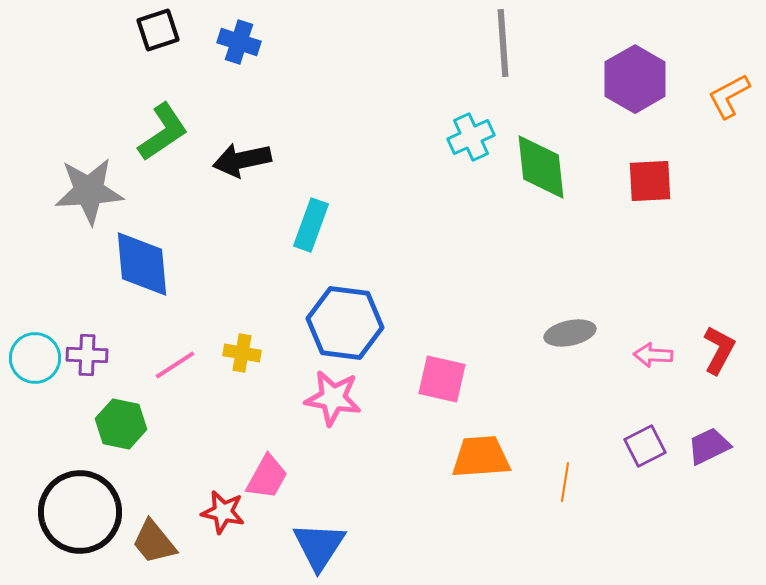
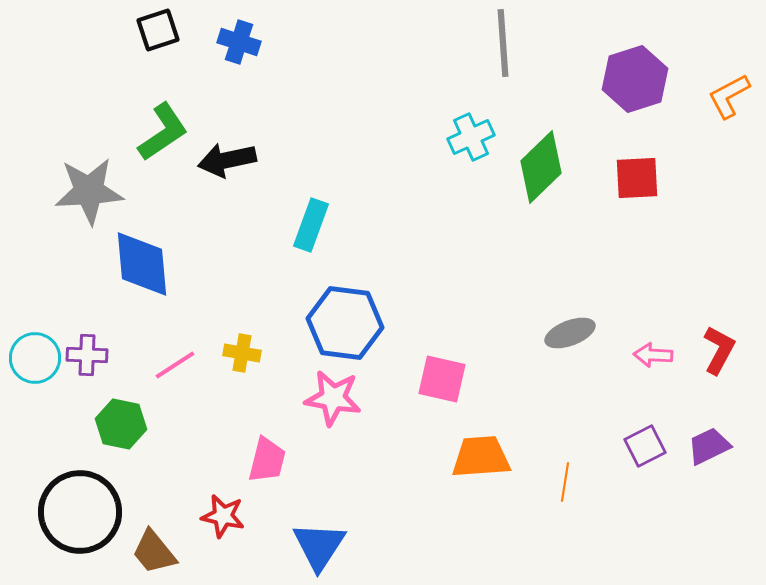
purple hexagon: rotated 12 degrees clockwise
black arrow: moved 15 px left
green diamond: rotated 52 degrees clockwise
red square: moved 13 px left, 3 px up
gray ellipse: rotated 9 degrees counterclockwise
pink trapezoid: moved 17 px up; rotated 15 degrees counterclockwise
red star: moved 4 px down
brown trapezoid: moved 10 px down
